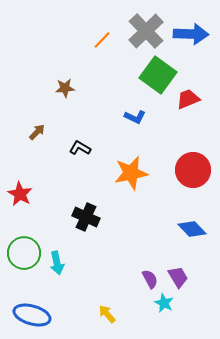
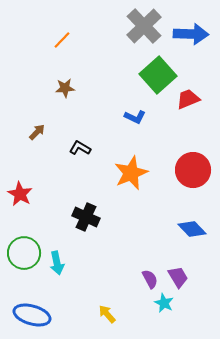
gray cross: moved 2 px left, 5 px up
orange line: moved 40 px left
green square: rotated 12 degrees clockwise
orange star: rotated 12 degrees counterclockwise
